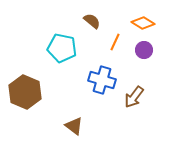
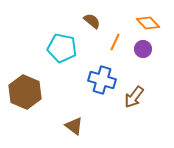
orange diamond: moved 5 px right; rotated 15 degrees clockwise
purple circle: moved 1 px left, 1 px up
